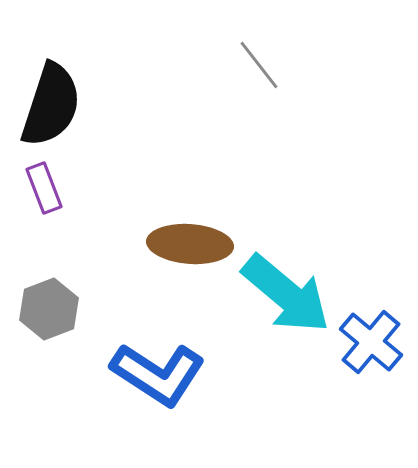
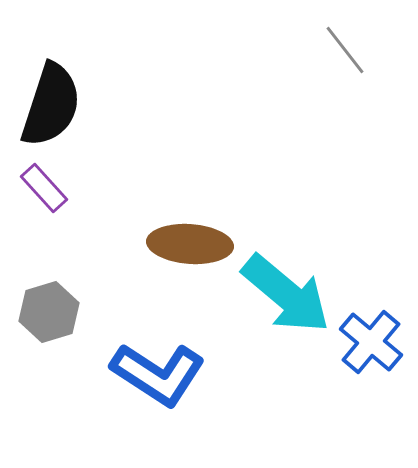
gray line: moved 86 px right, 15 px up
purple rectangle: rotated 21 degrees counterclockwise
gray hexagon: moved 3 px down; rotated 4 degrees clockwise
